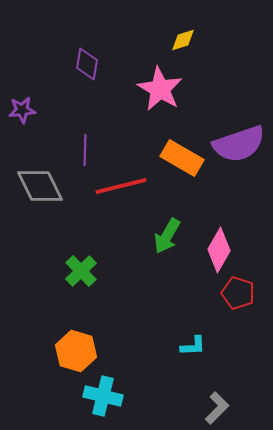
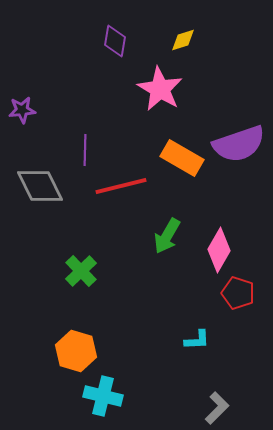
purple diamond: moved 28 px right, 23 px up
cyan L-shape: moved 4 px right, 6 px up
